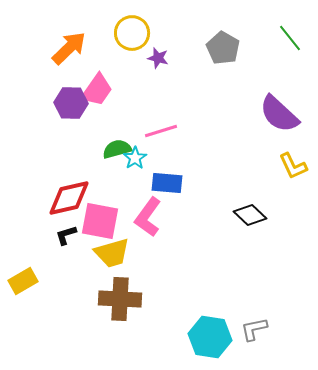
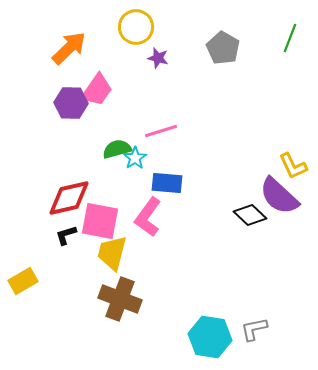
yellow circle: moved 4 px right, 6 px up
green line: rotated 60 degrees clockwise
purple semicircle: moved 82 px down
yellow trapezoid: rotated 120 degrees clockwise
brown cross: rotated 18 degrees clockwise
